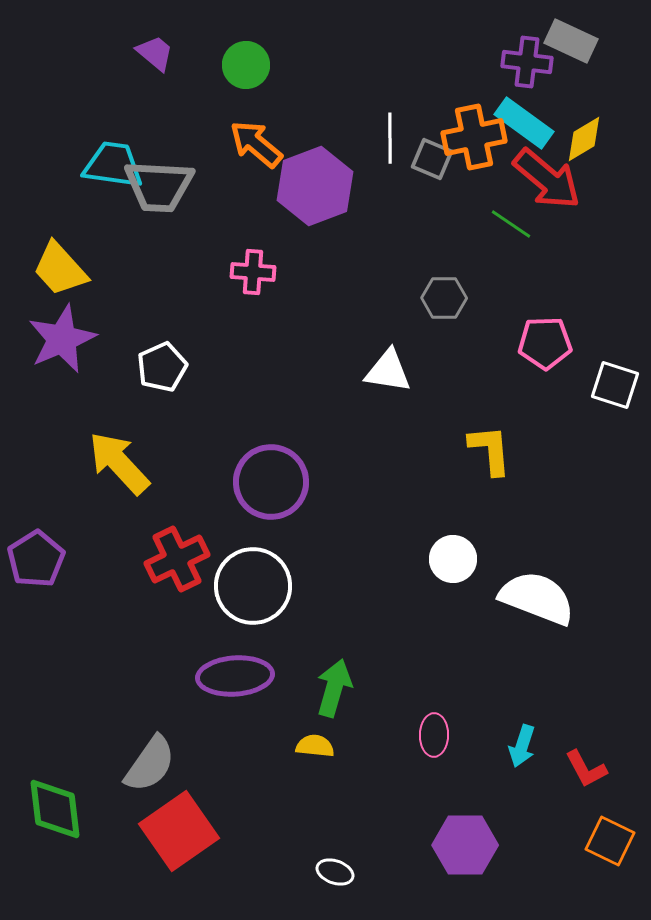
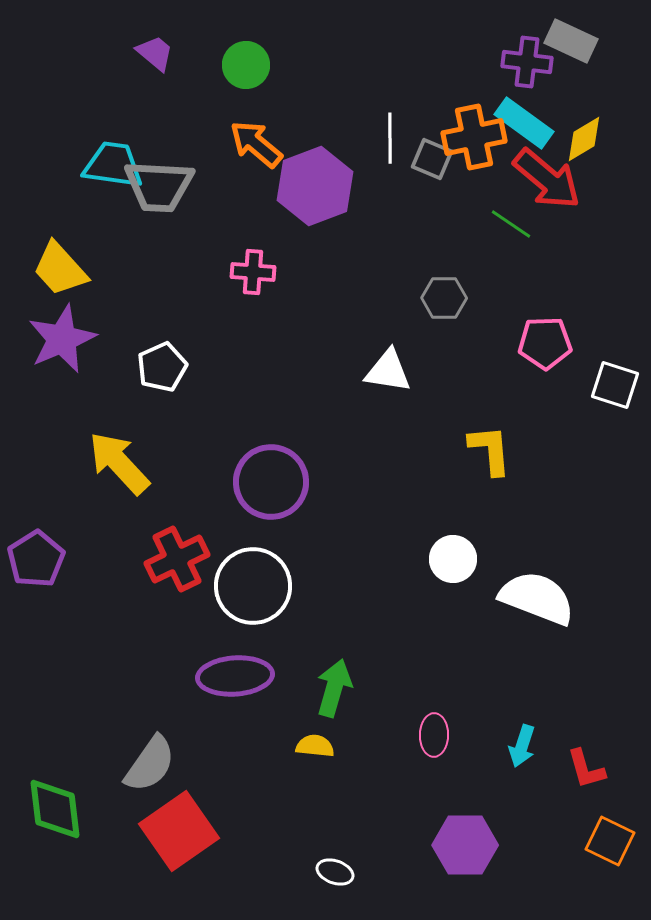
red L-shape at (586, 769): rotated 12 degrees clockwise
